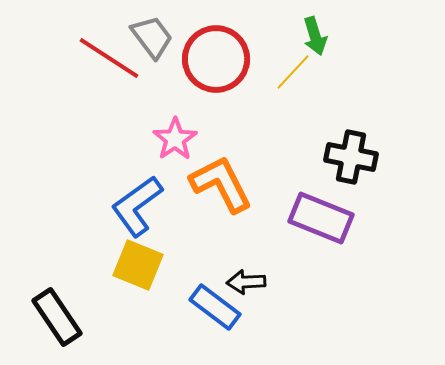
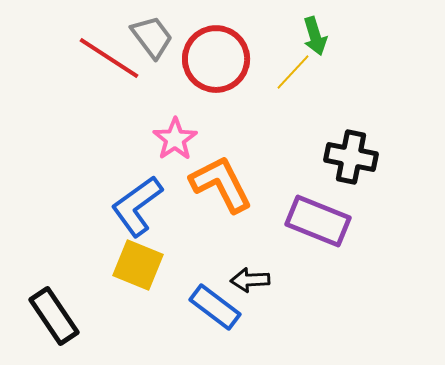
purple rectangle: moved 3 px left, 3 px down
black arrow: moved 4 px right, 2 px up
black rectangle: moved 3 px left, 1 px up
